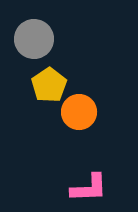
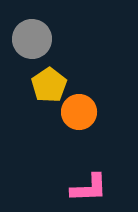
gray circle: moved 2 px left
